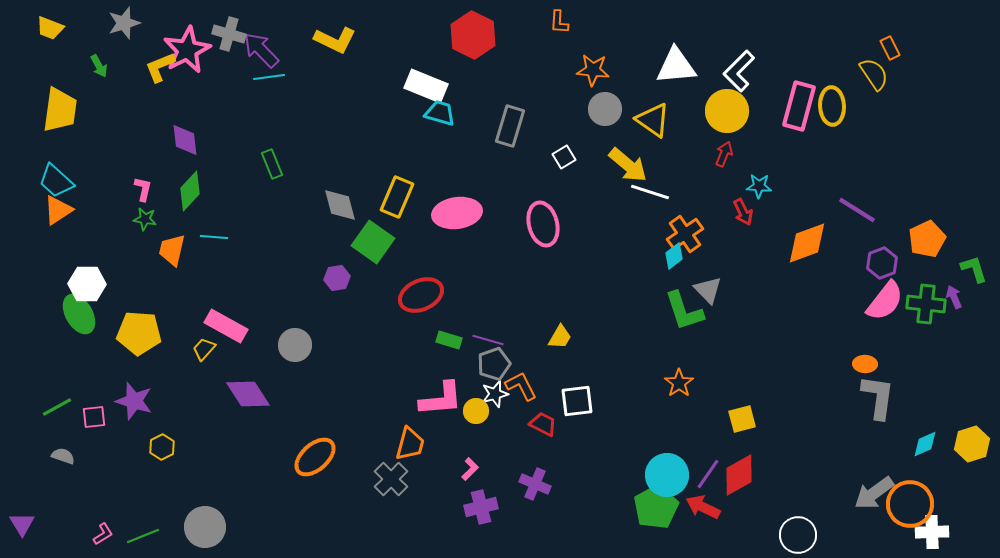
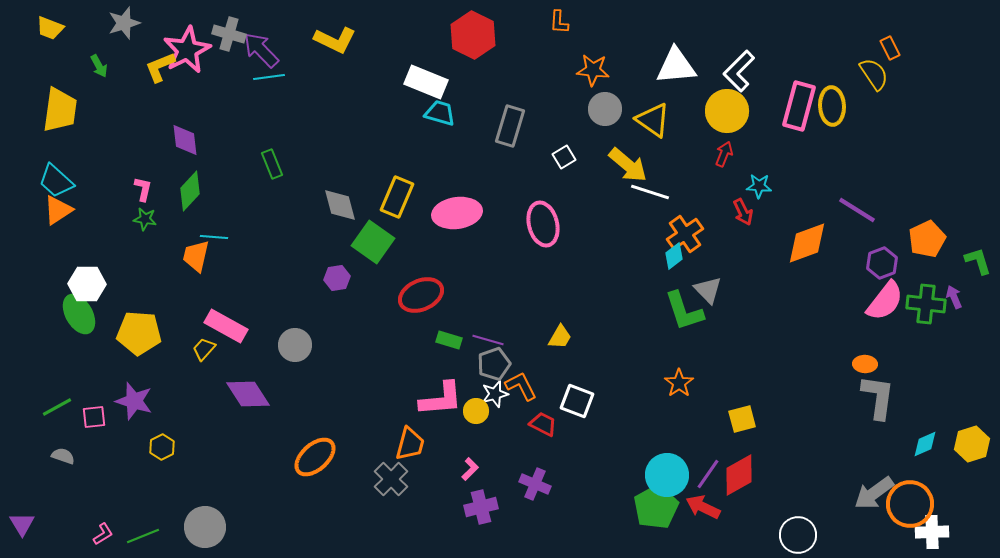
white rectangle at (426, 86): moved 4 px up
orange trapezoid at (172, 250): moved 24 px right, 6 px down
green L-shape at (974, 269): moved 4 px right, 8 px up
white square at (577, 401): rotated 28 degrees clockwise
